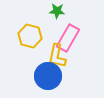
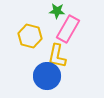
pink rectangle: moved 9 px up
blue circle: moved 1 px left
